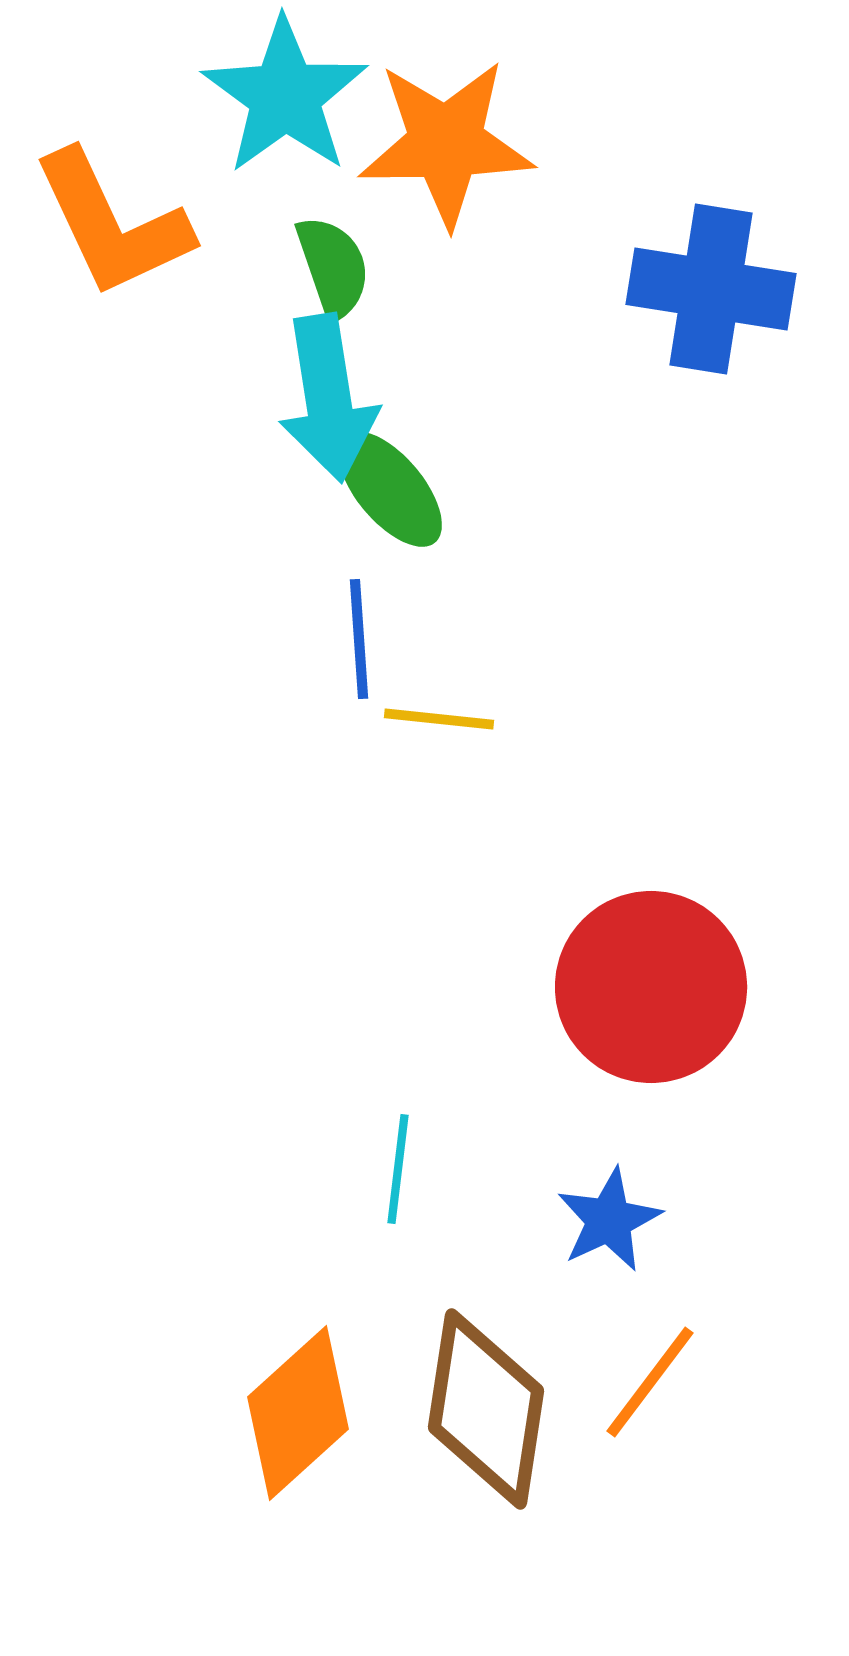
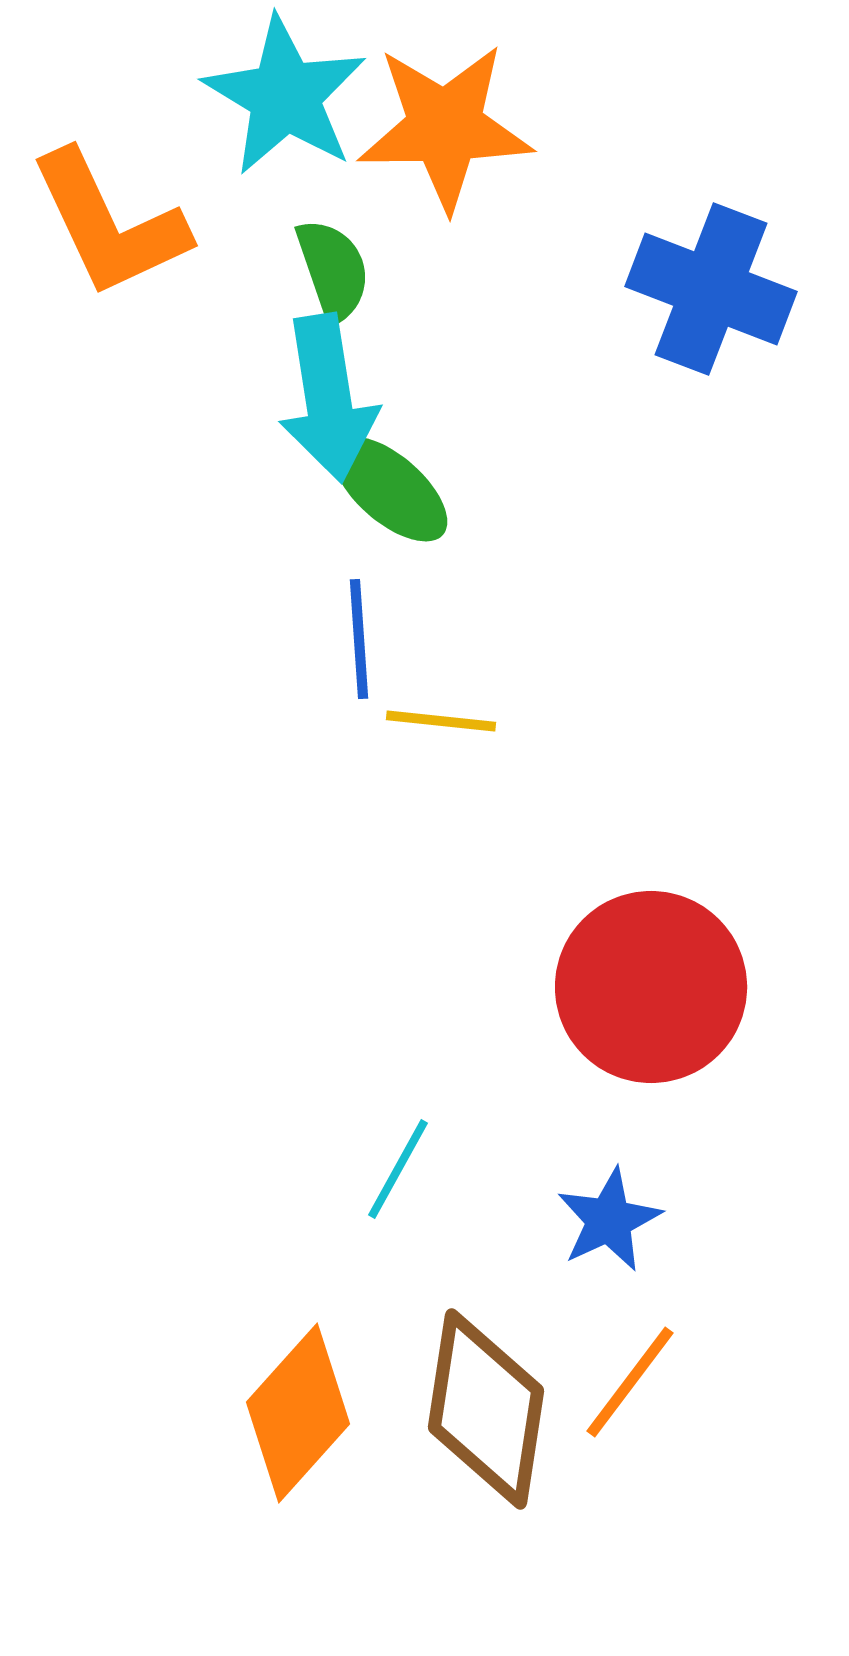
cyan star: rotated 5 degrees counterclockwise
orange star: moved 1 px left, 16 px up
orange L-shape: moved 3 px left
green semicircle: moved 3 px down
blue cross: rotated 12 degrees clockwise
green ellipse: rotated 9 degrees counterclockwise
yellow line: moved 2 px right, 2 px down
cyan line: rotated 22 degrees clockwise
orange line: moved 20 px left
orange diamond: rotated 6 degrees counterclockwise
